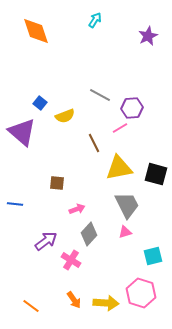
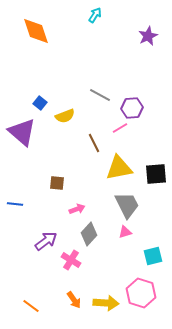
cyan arrow: moved 5 px up
black square: rotated 20 degrees counterclockwise
